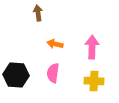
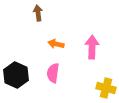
orange arrow: moved 1 px right
black hexagon: rotated 20 degrees clockwise
yellow cross: moved 12 px right, 7 px down; rotated 12 degrees clockwise
